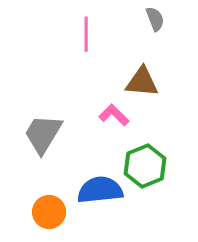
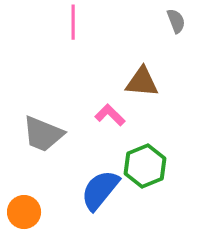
gray semicircle: moved 21 px right, 2 px down
pink line: moved 13 px left, 12 px up
pink L-shape: moved 4 px left
gray trapezoid: rotated 99 degrees counterclockwise
blue semicircle: rotated 45 degrees counterclockwise
orange circle: moved 25 px left
